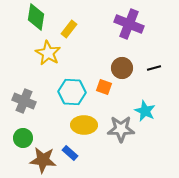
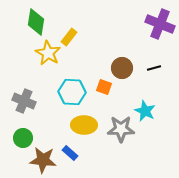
green diamond: moved 5 px down
purple cross: moved 31 px right
yellow rectangle: moved 8 px down
